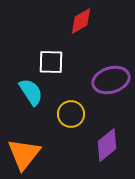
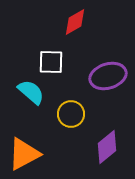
red diamond: moved 6 px left, 1 px down
purple ellipse: moved 3 px left, 4 px up
cyan semicircle: rotated 16 degrees counterclockwise
purple diamond: moved 2 px down
orange triangle: rotated 24 degrees clockwise
